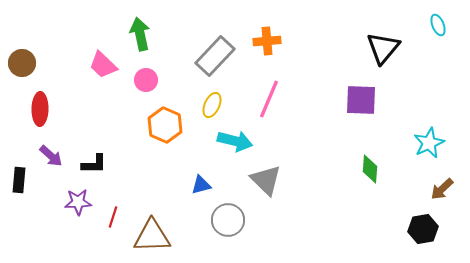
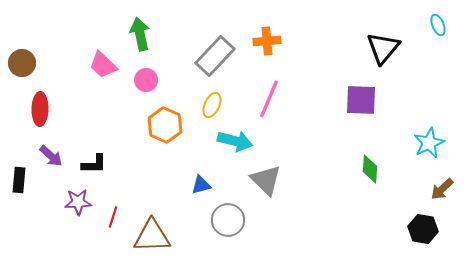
black hexagon: rotated 20 degrees clockwise
